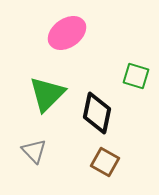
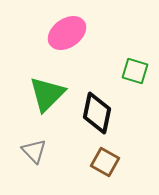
green square: moved 1 px left, 5 px up
